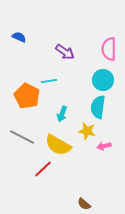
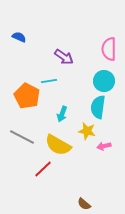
purple arrow: moved 1 px left, 5 px down
cyan circle: moved 1 px right, 1 px down
